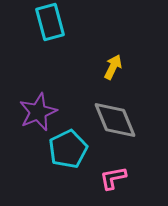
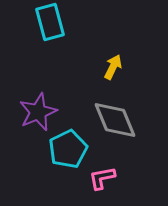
pink L-shape: moved 11 px left
